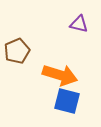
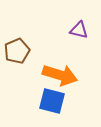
purple triangle: moved 6 px down
blue square: moved 15 px left
